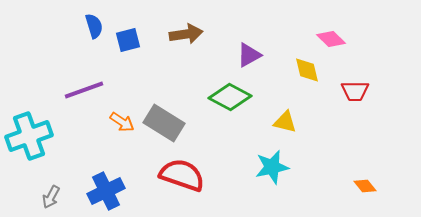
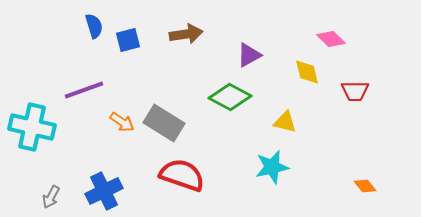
yellow diamond: moved 2 px down
cyan cross: moved 3 px right, 9 px up; rotated 33 degrees clockwise
blue cross: moved 2 px left
